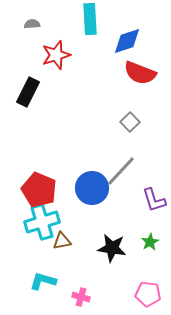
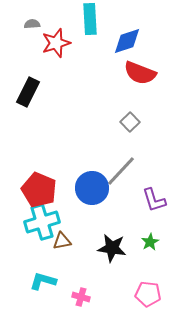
red star: moved 12 px up
